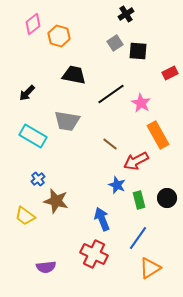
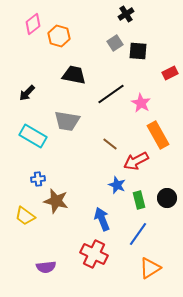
blue cross: rotated 32 degrees clockwise
blue line: moved 4 px up
